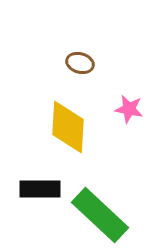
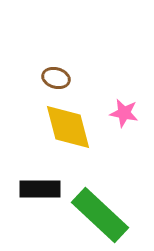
brown ellipse: moved 24 px left, 15 px down
pink star: moved 5 px left, 4 px down
yellow diamond: rotated 18 degrees counterclockwise
